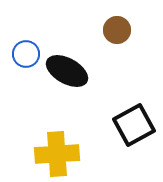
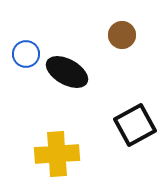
brown circle: moved 5 px right, 5 px down
black ellipse: moved 1 px down
black square: moved 1 px right
